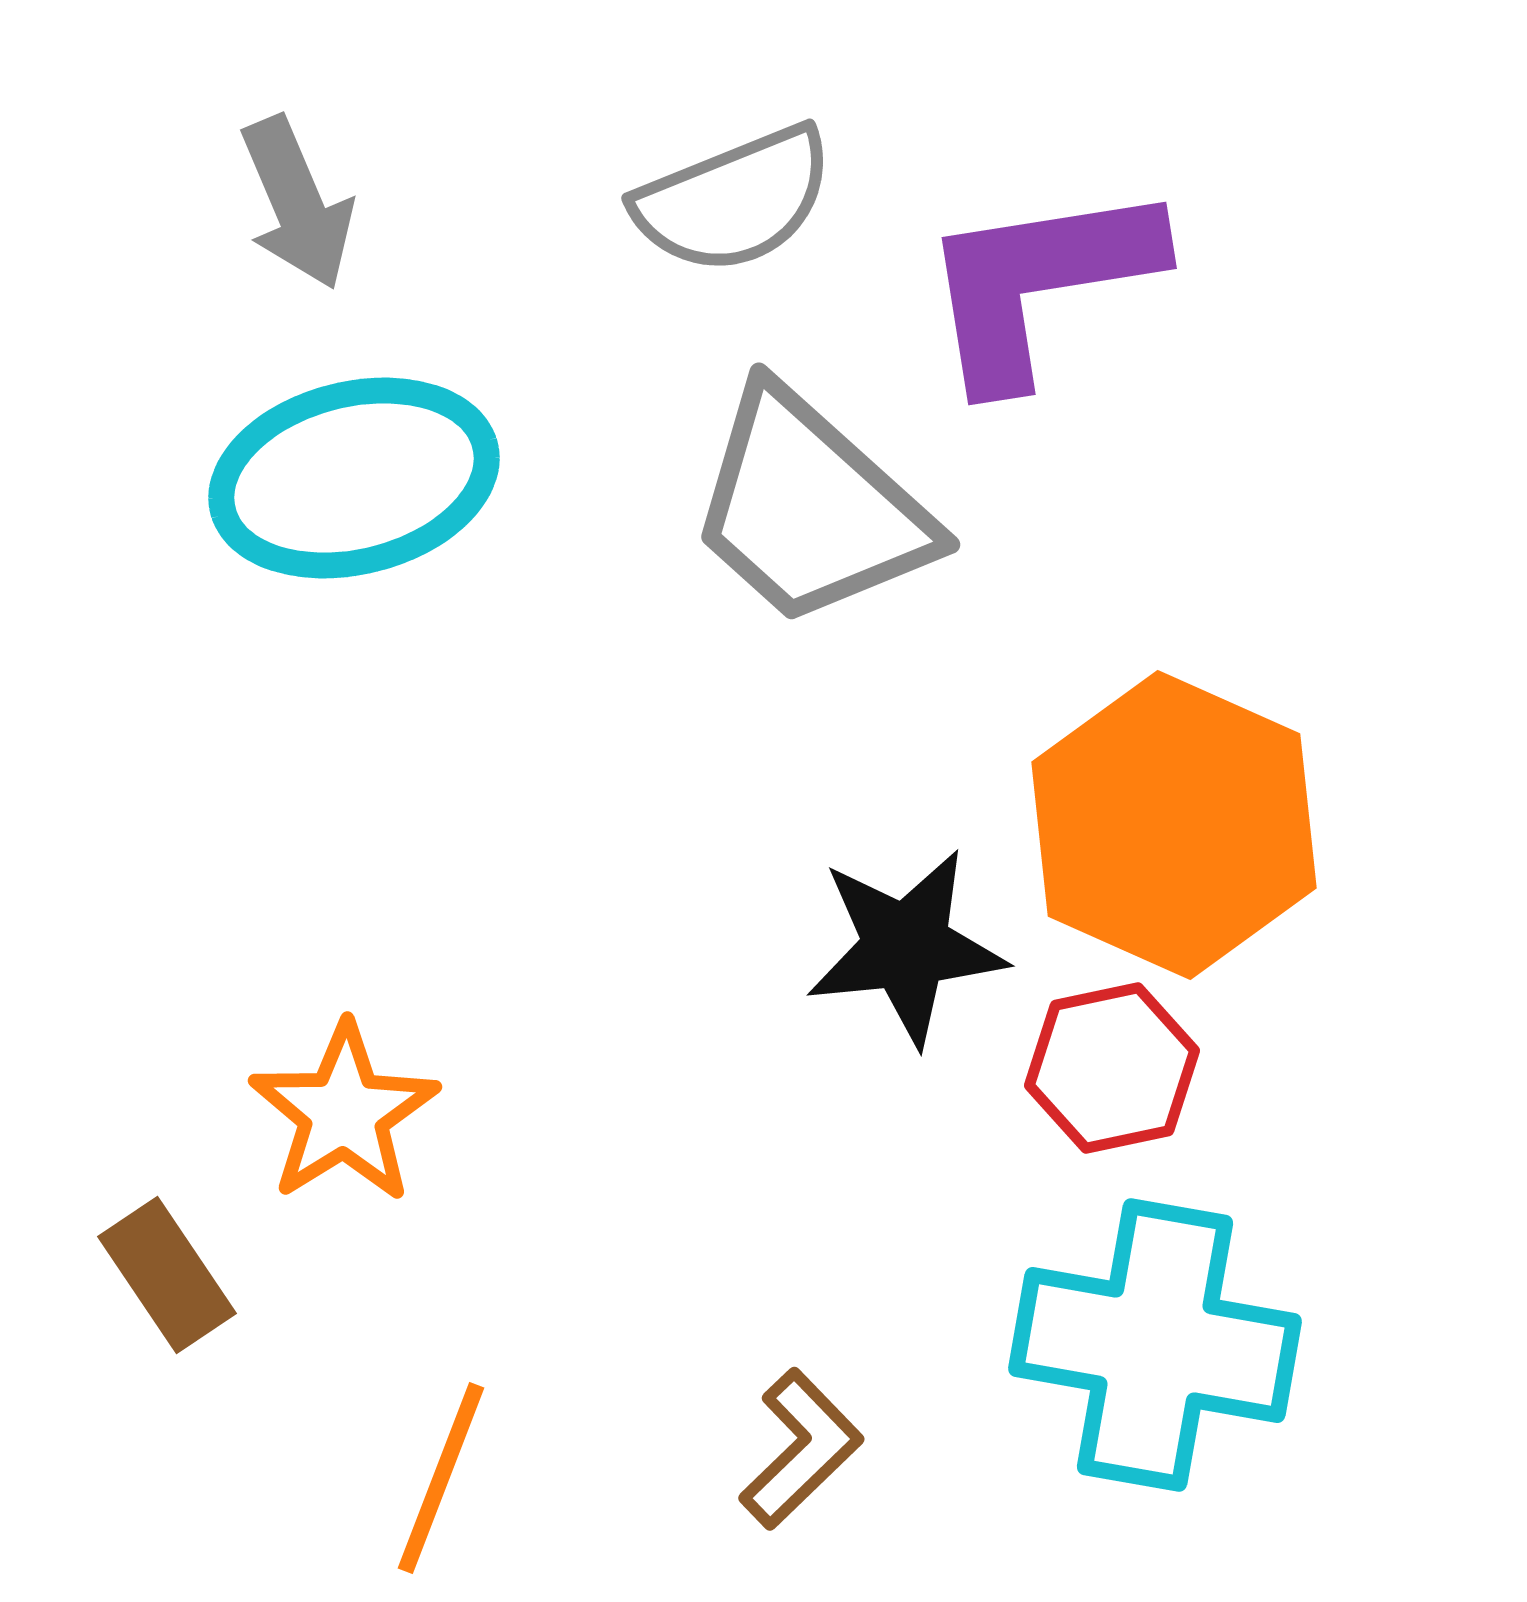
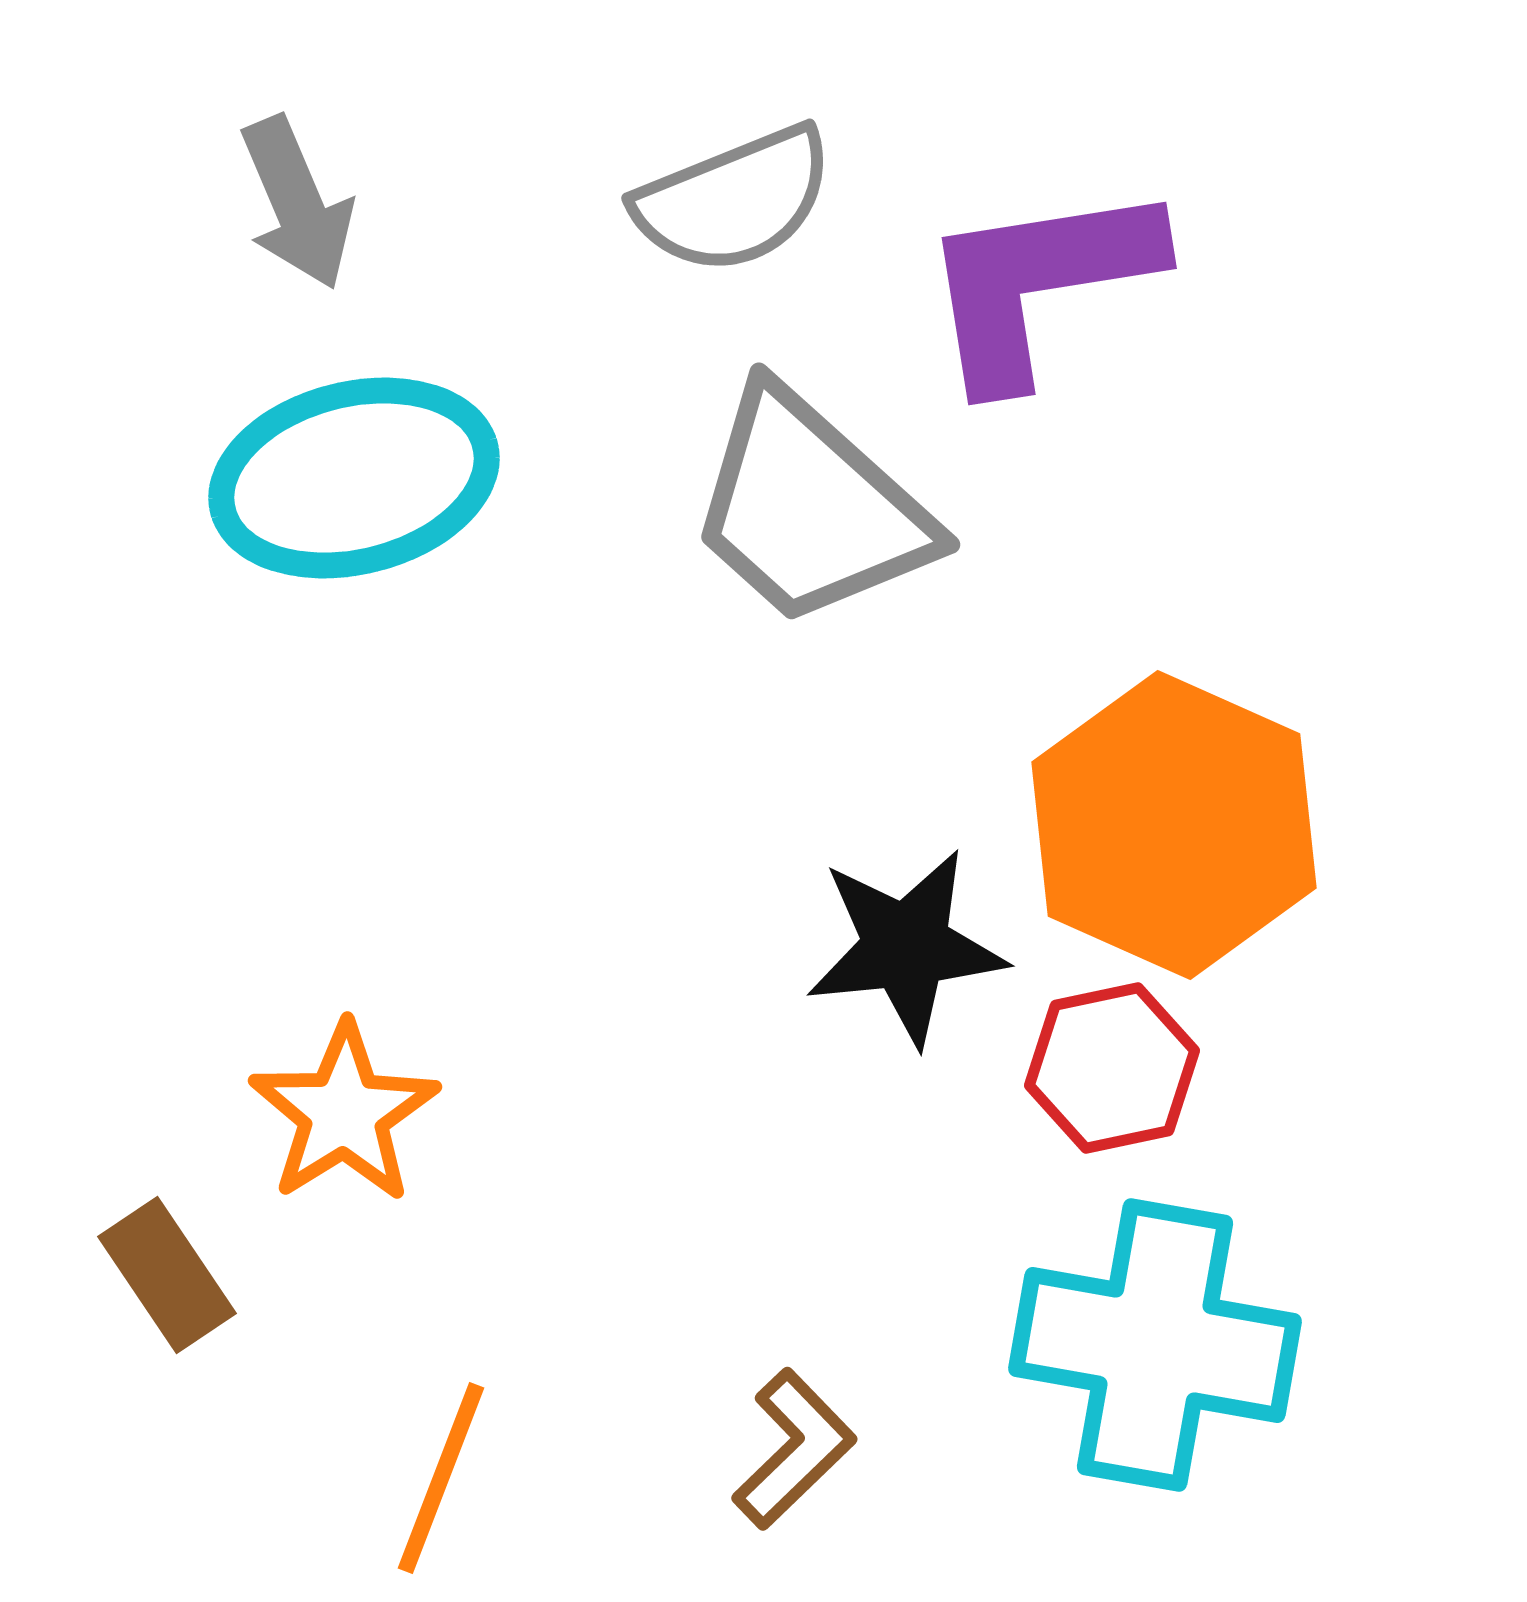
brown L-shape: moved 7 px left
